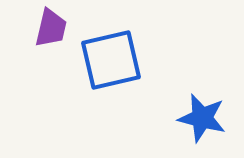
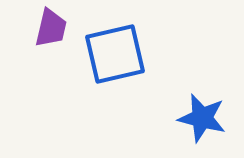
blue square: moved 4 px right, 6 px up
